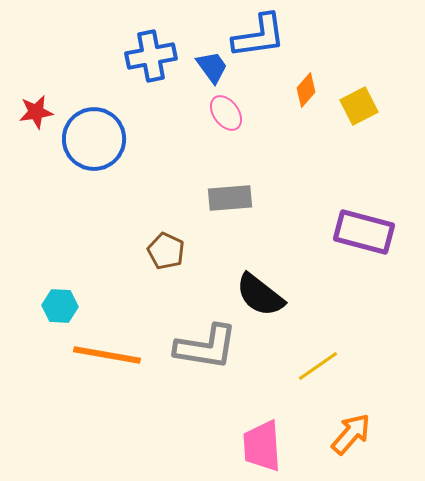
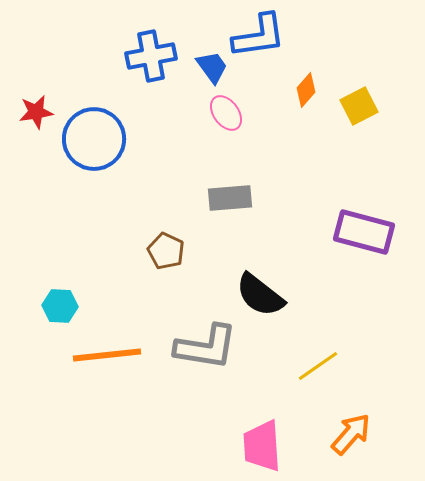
orange line: rotated 16 degrees counterclockwise
